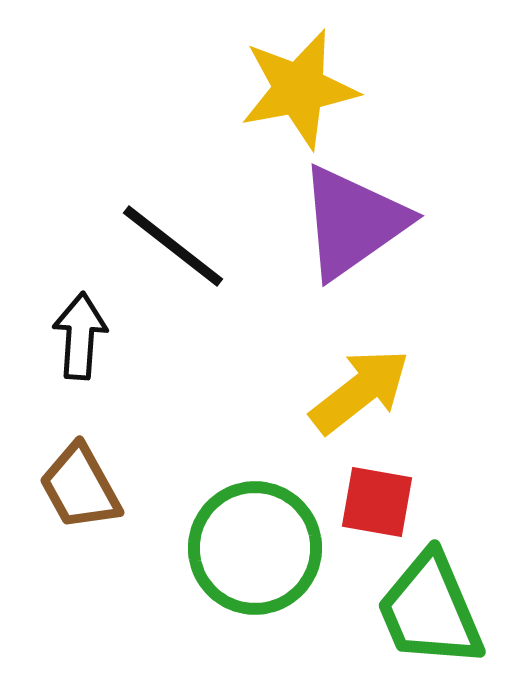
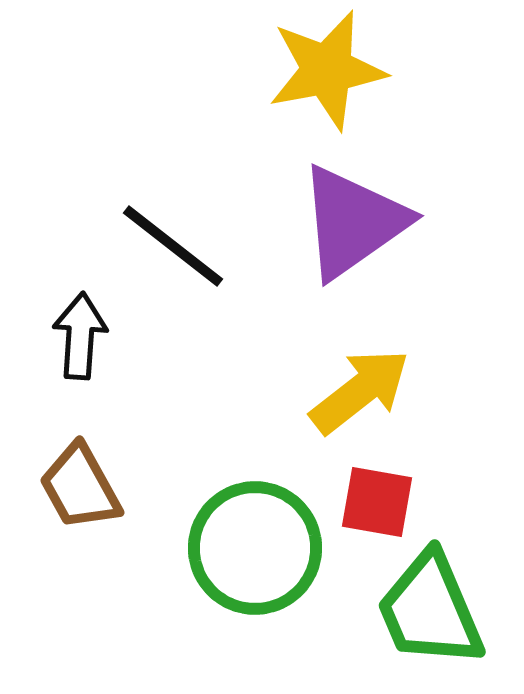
yellow star: moved 28 px right, 19 px up
